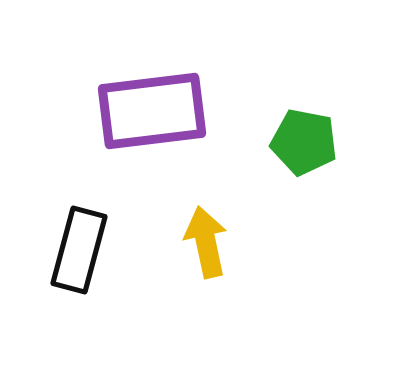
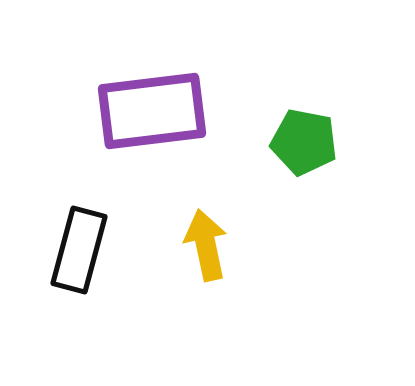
yellow arrow: moved 3 px down
